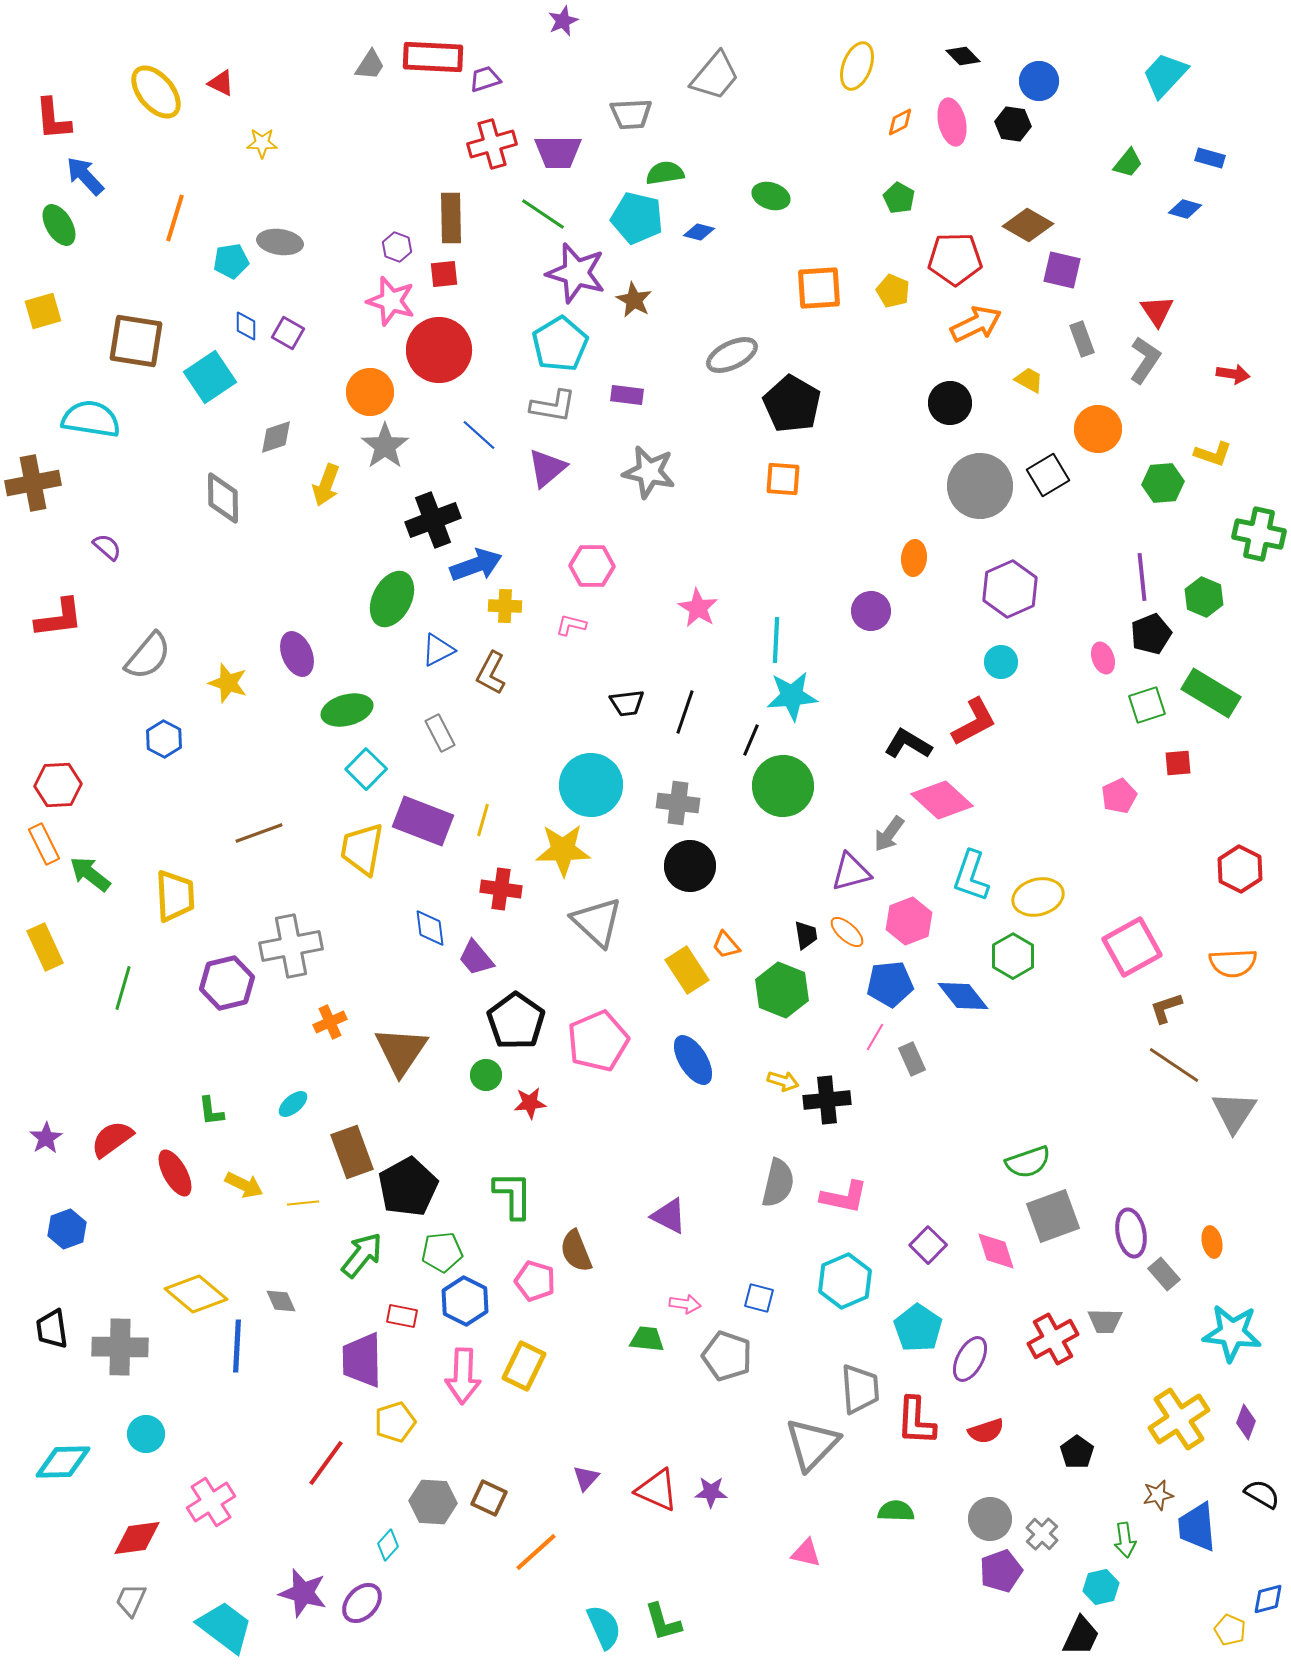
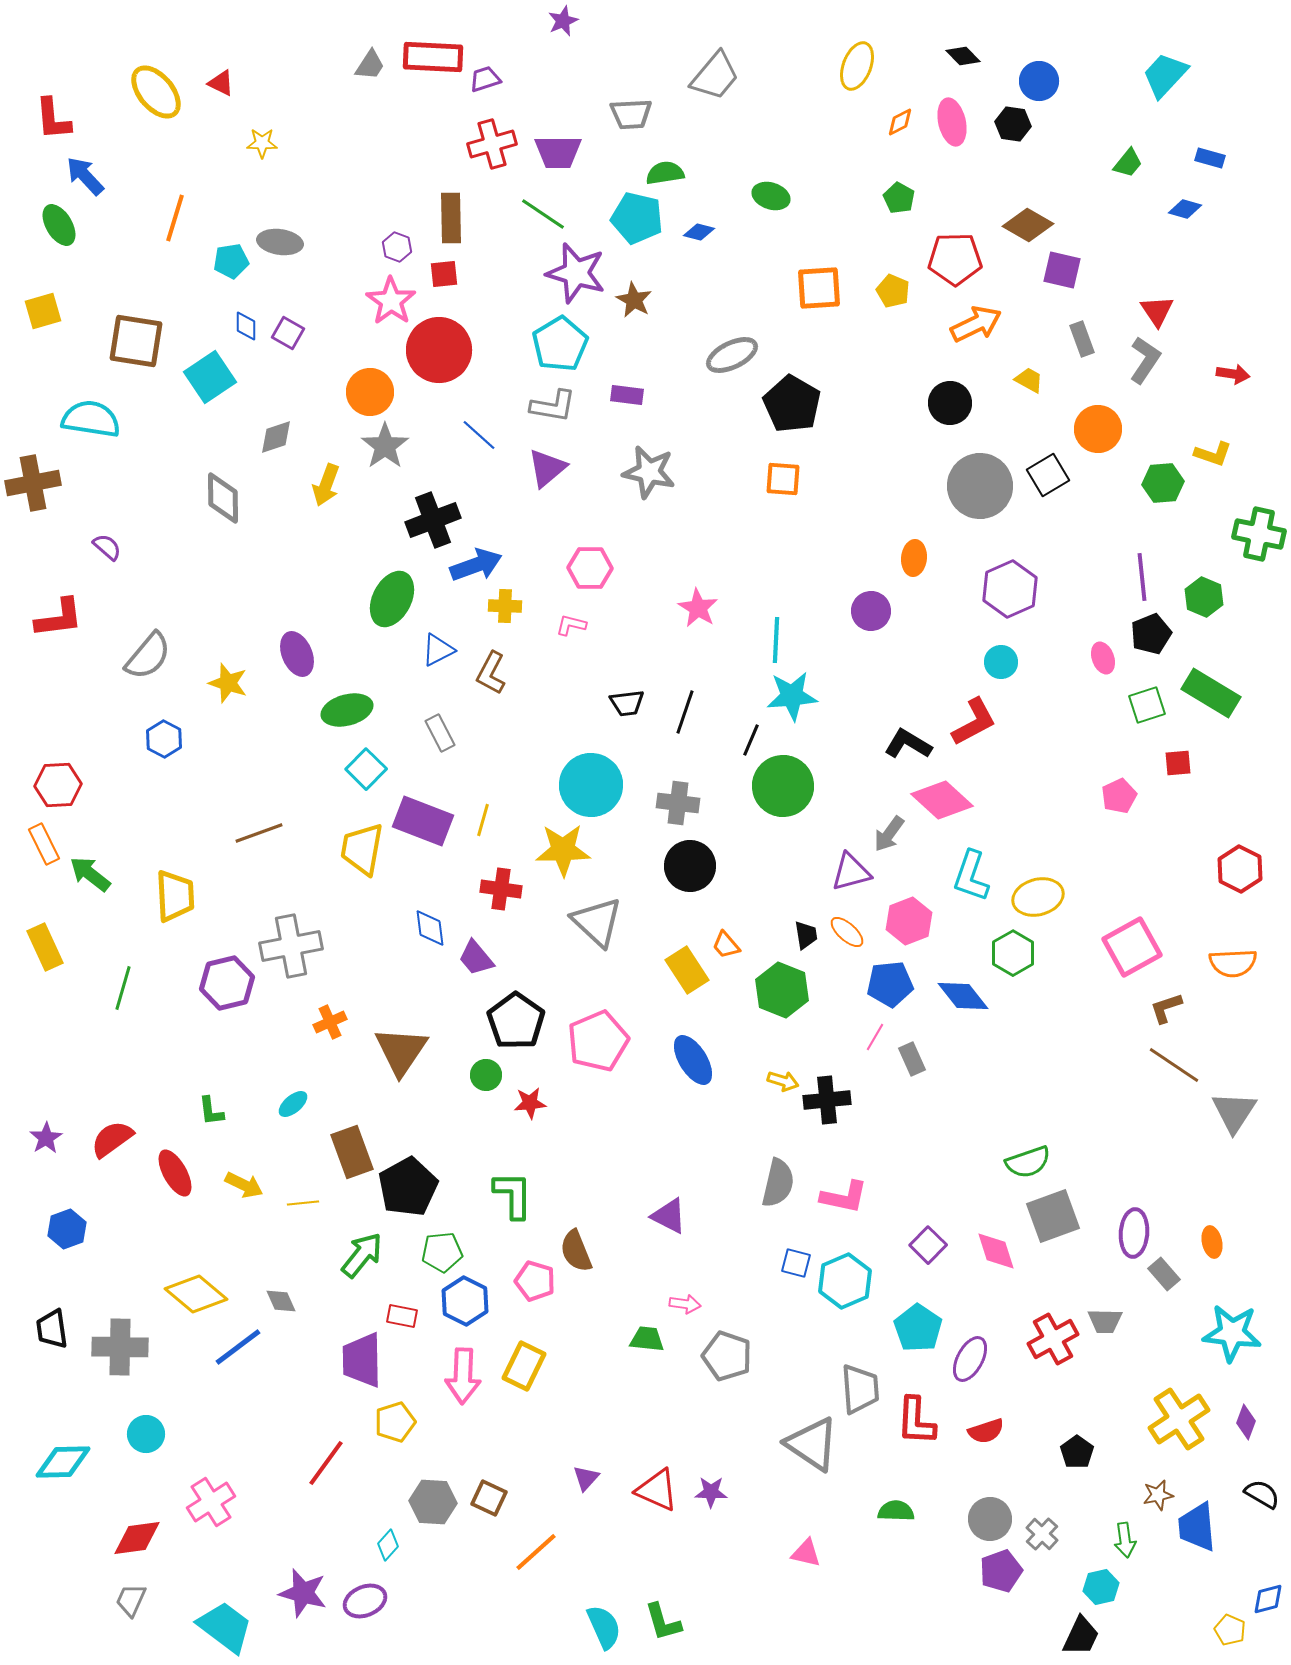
pink star at (391, 301): rotated 18 degrees clockwise
pink hexagon at (592, 566): moved 2 px left, 2 px down
green hexagon at (1013, 956): moved 3 px up
purple ellipse at (1131, 1233): moved 3 px right; rotated 15 degrees clockwise
blue square at (759, 1298): moved 37 px right, 35 px up
blue line at (237, 1346): moved 1 px right, 1 px down; rotated 50 degrees clockwise
gray triangle at (812, 1444): rotated 40 degrees counterclockwise
purple ellipse at (362, 1603): moved 3 px right, 2 px up; rotated 24 degrees clockwise
